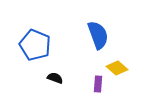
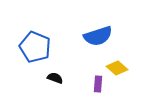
blue semicircle: moved 1 px down; rotated 92 degrees clockwise
blue pentagon: moved 2 px down
